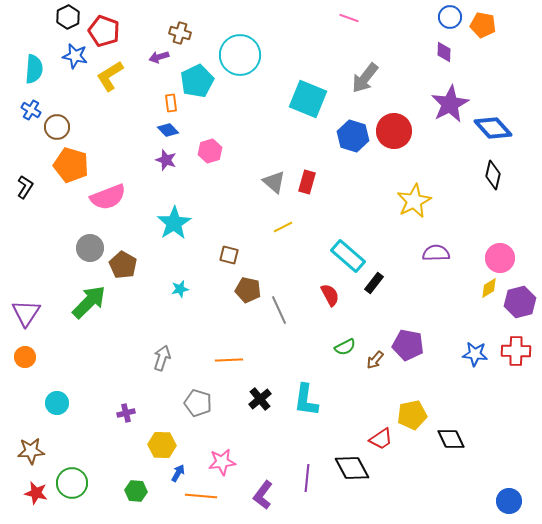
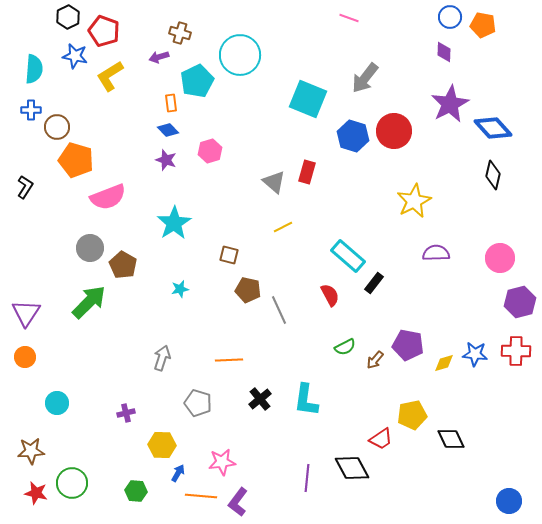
blue cross at (31, 110): rotated 30 degrees counterclockwise
orange pentagon at (71, 165): moved 5 px right, 5 px up
red rectangle at (307, 182): moved 10 px up
yellow diamond at (489, 288): moved 45 px left, 75 px down; rotated 15 degrees clockwise
purple L-shape at (263, 495): moved 25 px left, 7 px down
